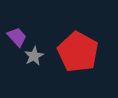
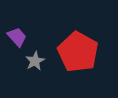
gray star: moved 1 px right, 5 px down
